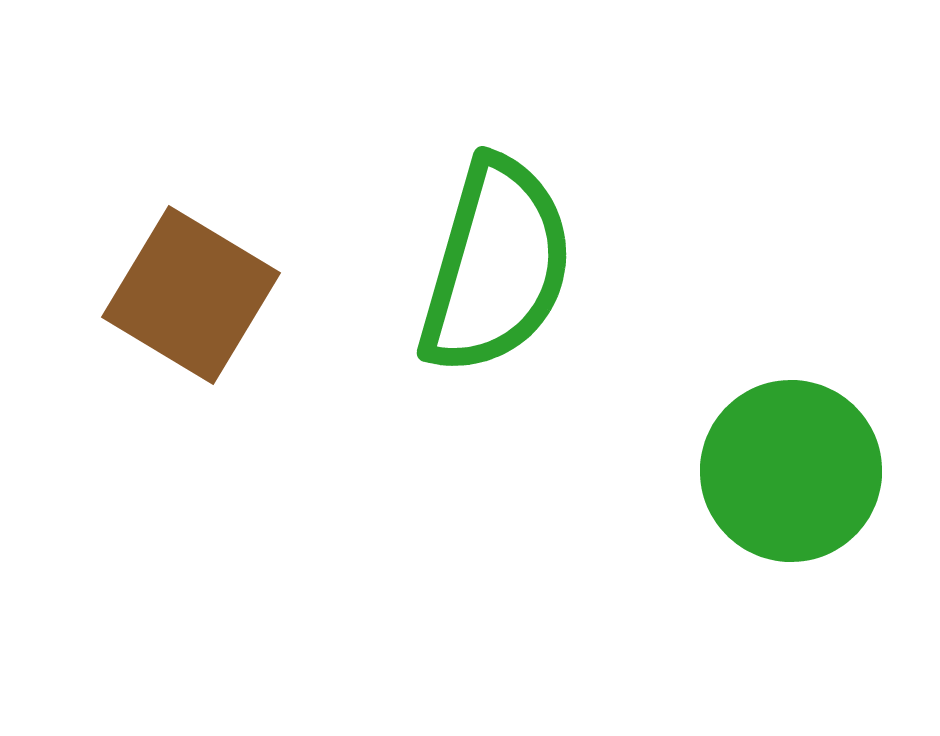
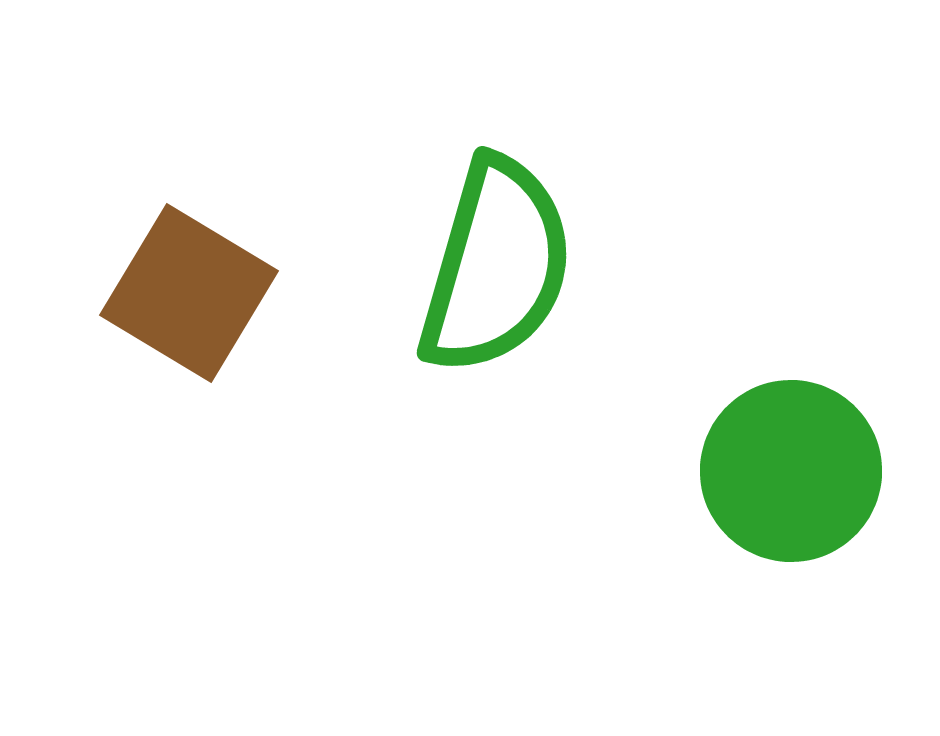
brown square: moved 2 px left, 2 px up
